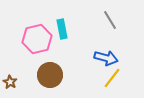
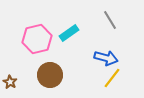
cyan rectangle: moved 7 px right, 4 px down; rotated 66 degrees clockwise
